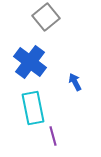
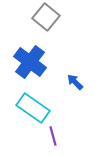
gray square: rotated 12 degrees counterclockwise
blue arrow: rotated 18 degrees counterclockwise
cyan rectangle: rotated 44 degrees counterclockwise
